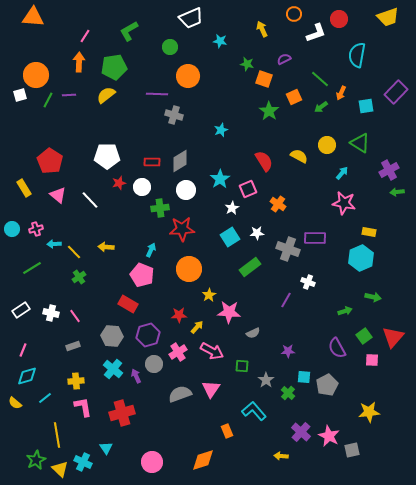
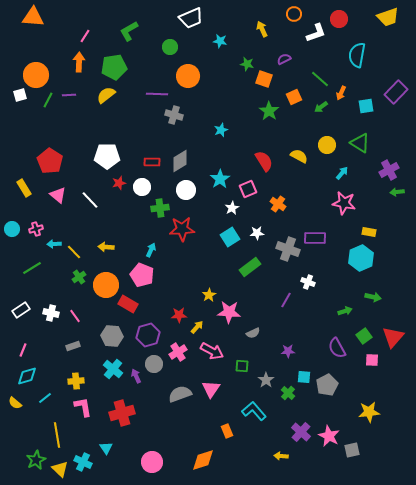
orange circle at (189, 269): moved 83 px left, 16 px down
